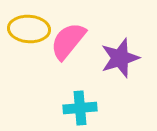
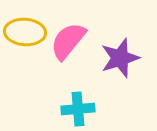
yellow ellipse: moved 4 px left, 3 px down
cyan cross: moved 2 px left, 1 px down
